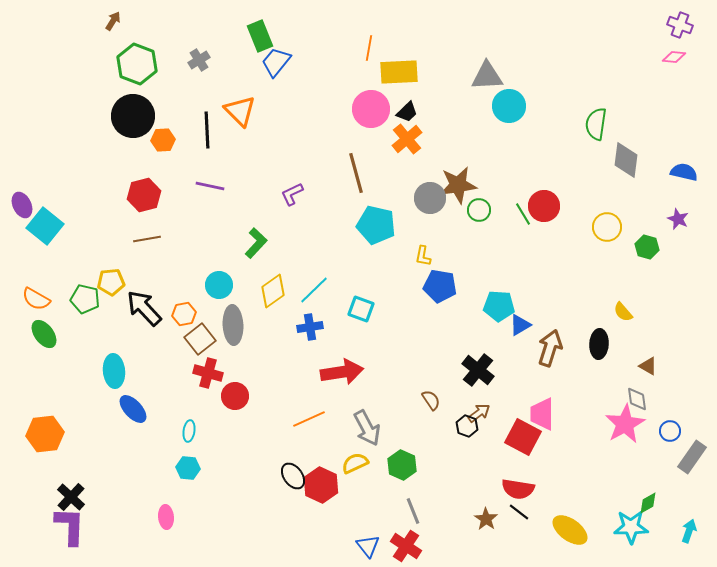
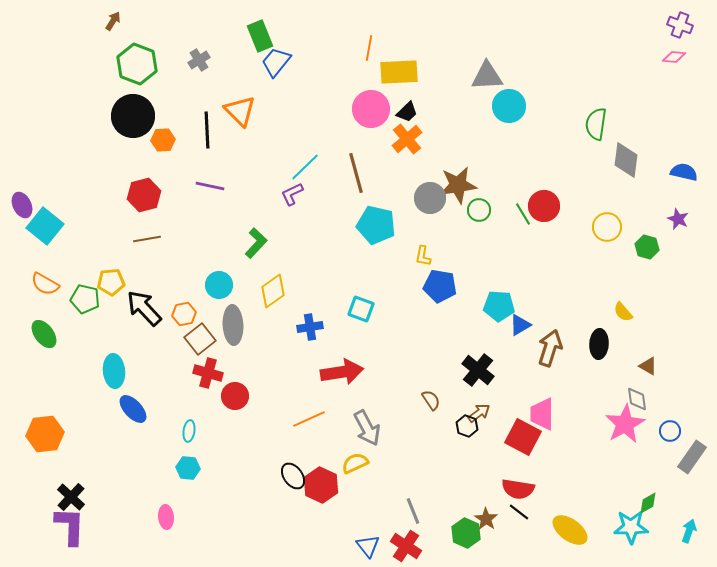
cyan line at (314, 290): moved 9 px left, 123 px up
orange semicircle at (36, 299): moved 9 px right, 15 px up
green hexagon at (402, 465): moved 64 px right, 68 px down
